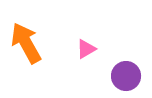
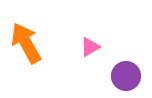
pink triangle: moved 4 px right, 2 px up
